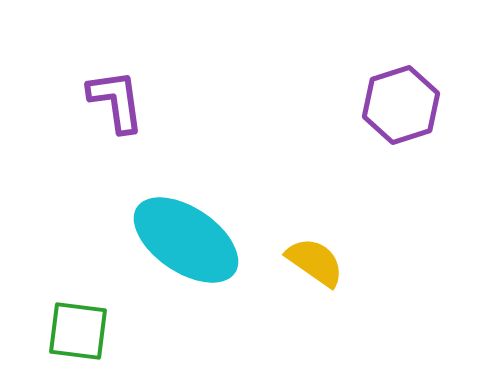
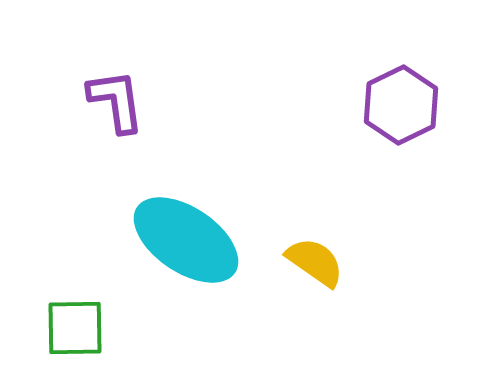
purple hexagon: rotated 8 degrees counterclockwise
green square: moved 3 px left, 3 px up; rotated 8 degrees counterclockwise
